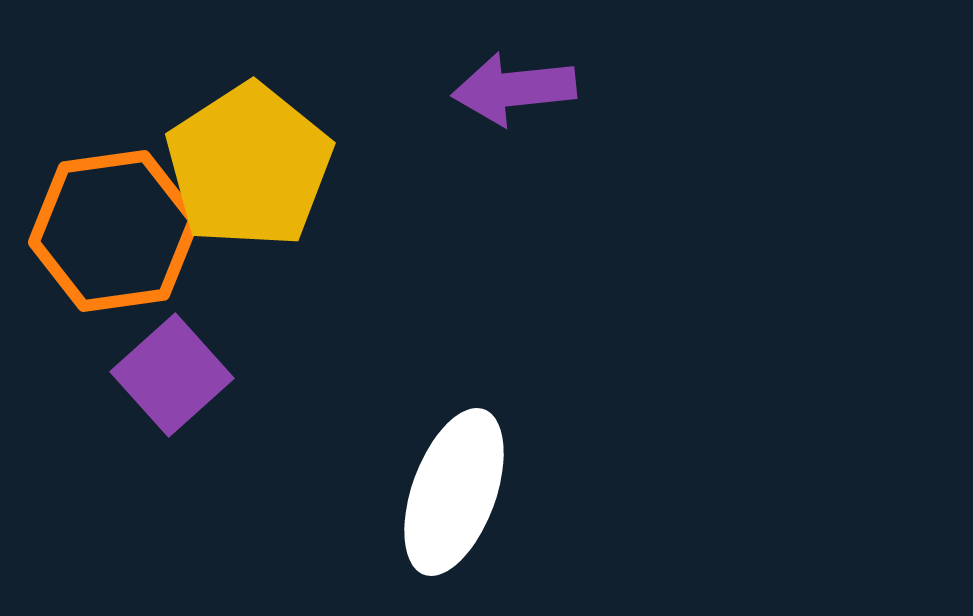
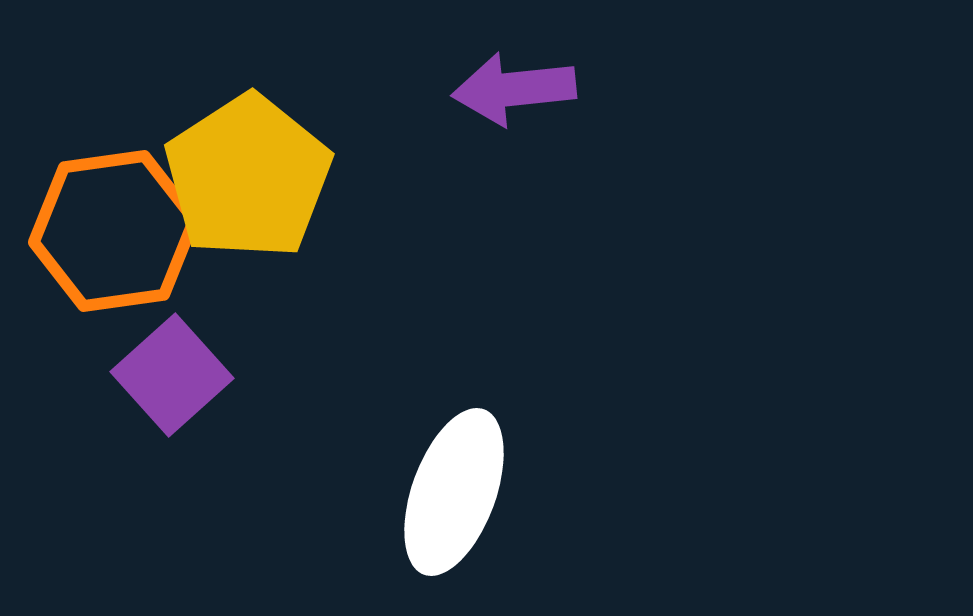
yellow pentagon: moved 1 px left, 11 px down
